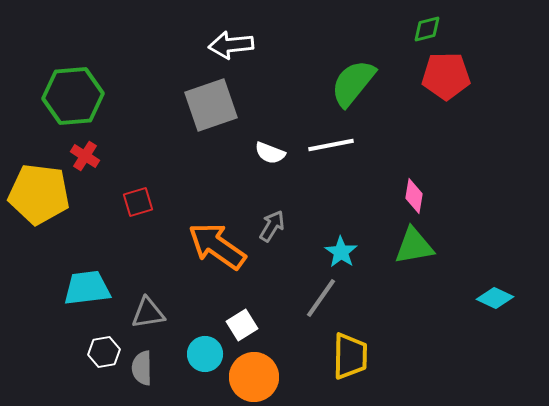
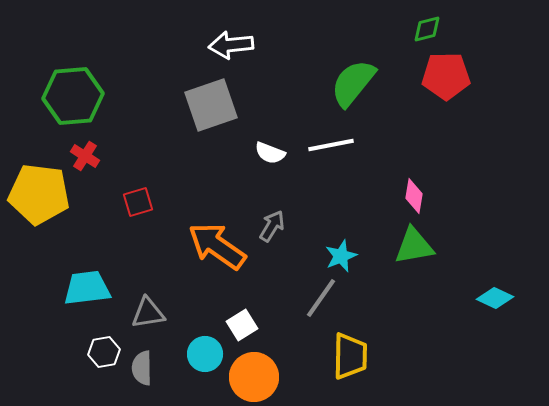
cyan star: moved 4 px down; rotated 16 degrees clockwise
